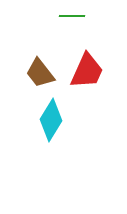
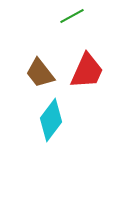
green line: rotated 30 degrees counterclockwise
cyan diamond: rotated 6 degrees clockwise
